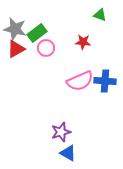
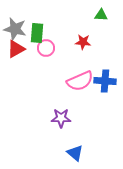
green triangle: moved 1 px right; rotated 16 degrees counterclockwise
green rectangle: rotated 48 degrees counterclockwise
purple star: moved 14 px up; rotated 18 degrees clockwise
blue triangle: moved 7 px right; rotated 12 degrees clockwise
